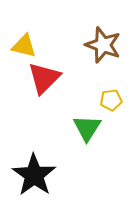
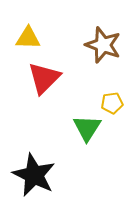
yellow triangle: moved 4 px right, 8 px up; rotated 12 degrees counterclockwise
yellow pentagon: moved 1 px right, 3 px down
black star: rotated 9 degrees counterclockwise
